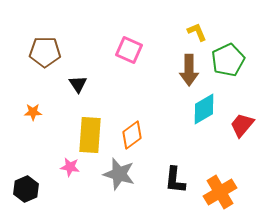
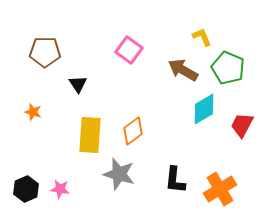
yellow L-shape: moved 5 px right, 5 px down
pink square: rotated 12 degrees clockwise
green pentagon: moved 8 px down; rotated 24 degrees counterclockwise
brown arrow: moved 6 px left; rotated 120 degrees clockwise
orange star: rotated 18 degrees clockwise
red trapezoid: rotated 12 degrees counterclockwise
orange diamond: moved 1 px right, 4 px up
pink star: moved 10 px left, 22 px down
orange cross: moved 3 px up
